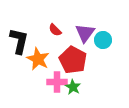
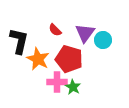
red pentagon: moved 4 px left, 1 px up; rotated 12 degrees counterclockwise
